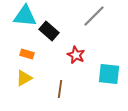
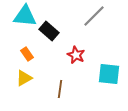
orange rectangle: rotated 40 degrees clockwise
